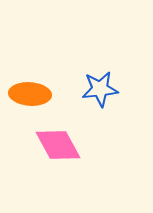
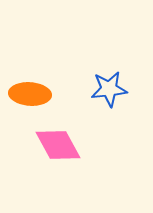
blue star: moved 9 px right
